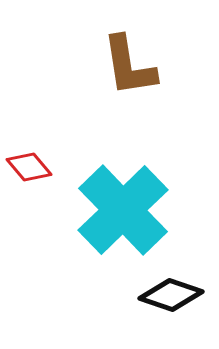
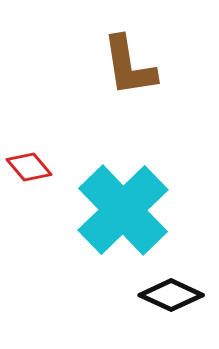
black diamond: rotated 6 degrees clockwise
